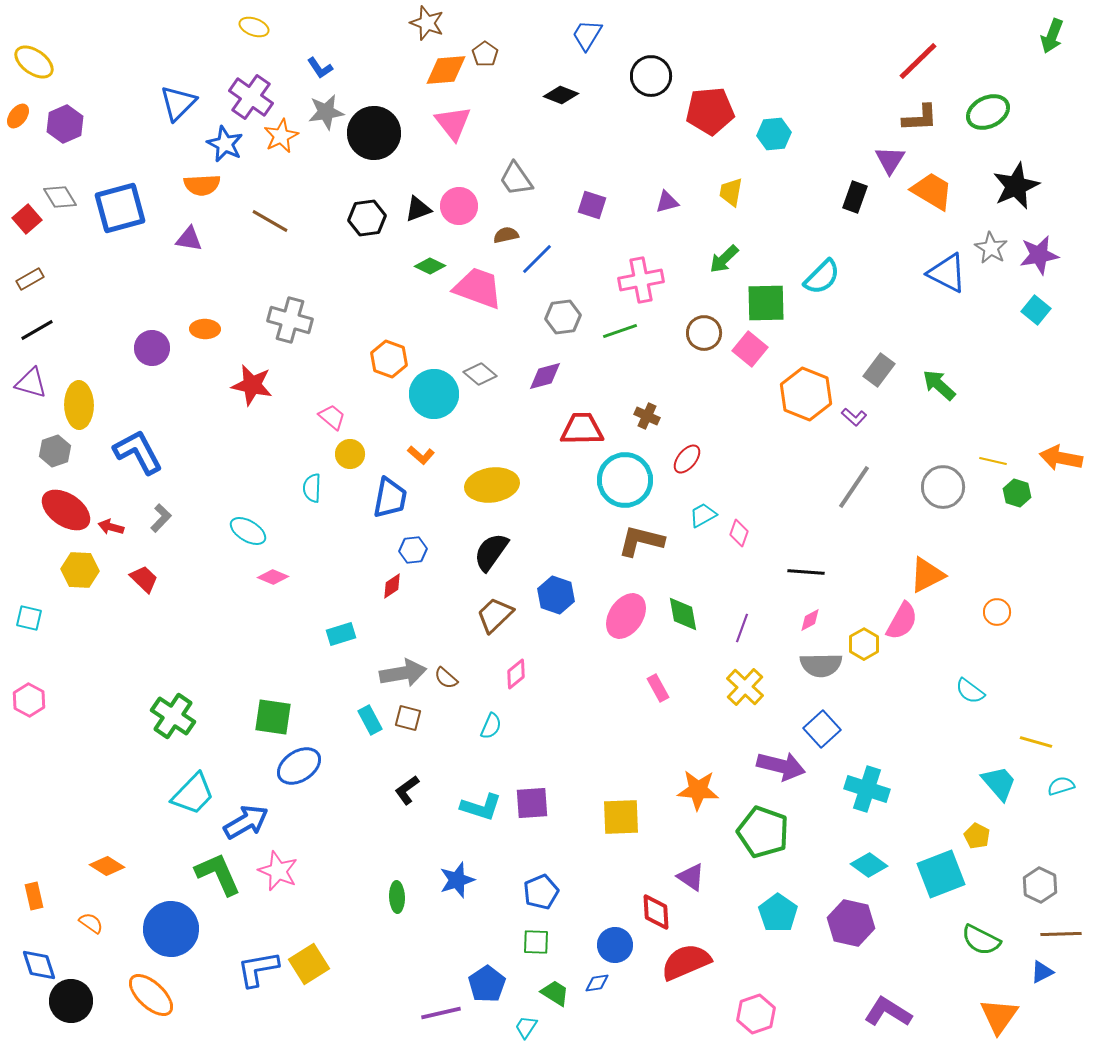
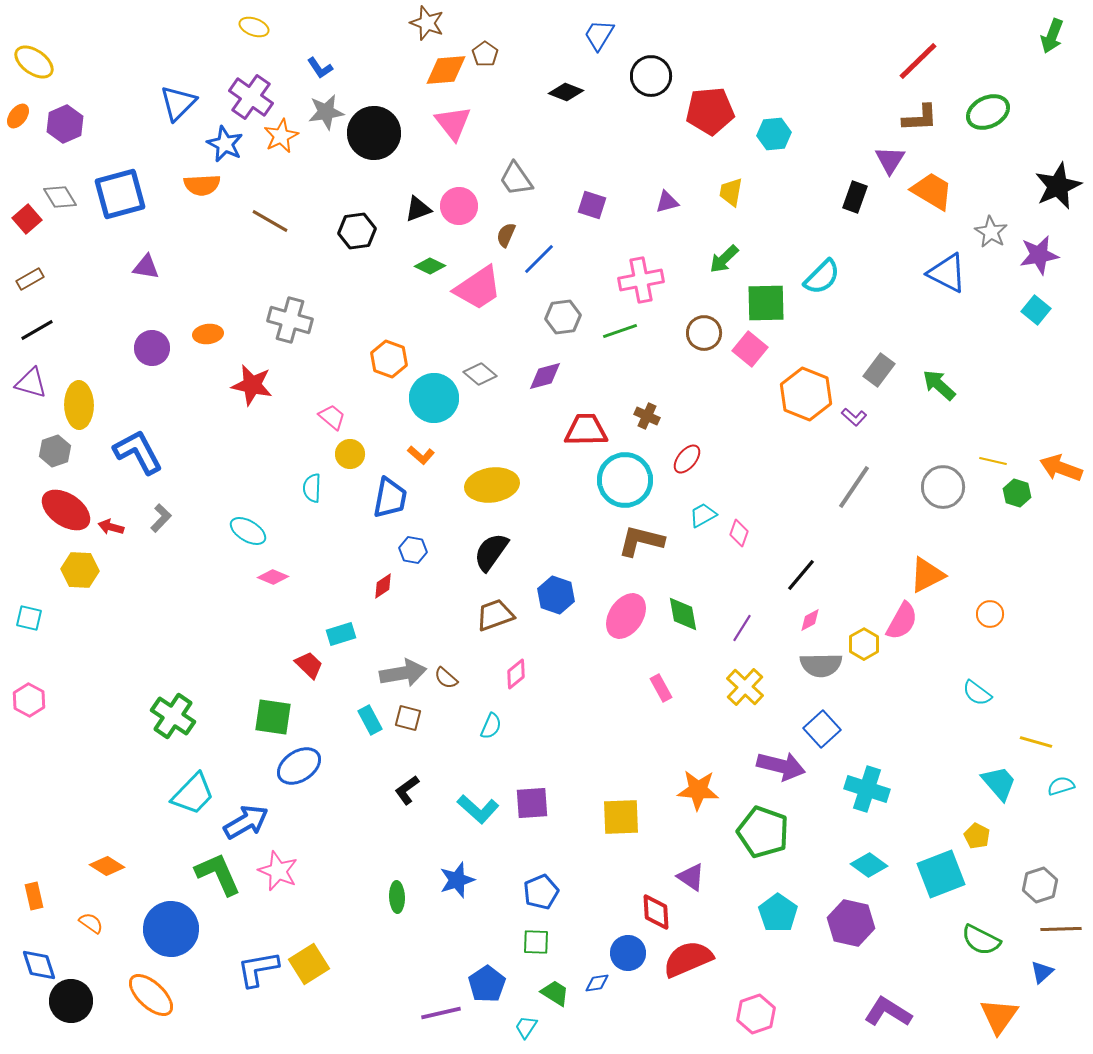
blue trapezoid at (587, 35): moved 12 px right
black diamond at (561, 95): moved 5 px right, 3 px up
black star at (1016, 186): moved 42 px right
blue square at (120, 208): moved 14 px up
black hexagon at (367, 218): moved 10 px left, 13 px down
brown semicircle at (506, 235): rotated 55 degrees counterclockwise
purple triangle at (189, 239): moved 43 px left, 28 px down
gray star at (991, 248): moved 16 px up
blue line at (537, 259): moved 2 px right
pink trapezoid at (478, 288): rotated 126 degrees clockwise
orange ellipse at (205, 329): moved 3 px right, 5 px down; rotated 8 degrees counterclockwise
cyan circle at (434, 394): moved 4 px down
red trapezoid at (582, 429): moved 4 px right, 1 px down
orange arrow at (1061, 458): moved 10 px down; rotated 9 degrees clockwise
blue hexagon at (413, 550): rotated 16 degrees clockwise
black line at (806, 572): moved 5 px left, 3 px down; rotated 54 degrees counterclockwise
red trapezoid at (144, 579): moved 165 px right, 86 px down
red diamond at (392, 586): moved 9 px left
orange circle at (997, 612): moved 7 px left, 2 px down
brown trapezoid at (495, 615): rotated 24 degrees clockwise
purple line at (742, 628): rotated 12 degrees clockwise
pink rectangle at (658, 688): moved 3 px right
cyan semicircle at (970, 691): moved 7 px right, 2 px down
cyan L-shape at (481, 807): moved 3 px left, 2 px down; rotated 24 degrees clockwise
gray hexagon at (1040, 885): rotated 16 degrees clockwise
brown line at (1061, 934): moved 5 px up
blue circle at (615, 945): moved 13 px right, 8 px down
red semicircle at (686, 962): moved 2 px right, 3 px up
blue triangle at (1042, 972): rotated 15 degrees counterclockwise
